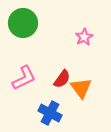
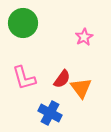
pink L-shape: rotated 100 degrees clockwise
